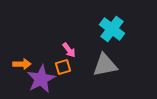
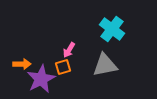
pink arrow: rotated 70 degrees clockwise
